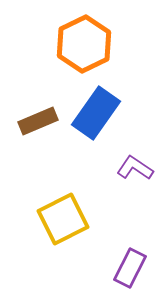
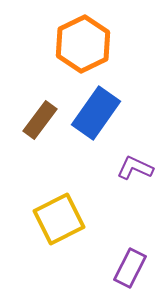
orange hexagon: moved 1 px left
brown rectangle: moved 2 px right, 1 px up; rotated 30 degrees counterclockwise
purple L-shape: rotated 9 degrees counterclockwise
yellow square: moved 4 px left
